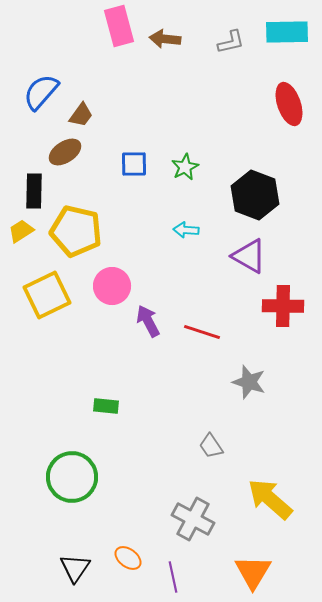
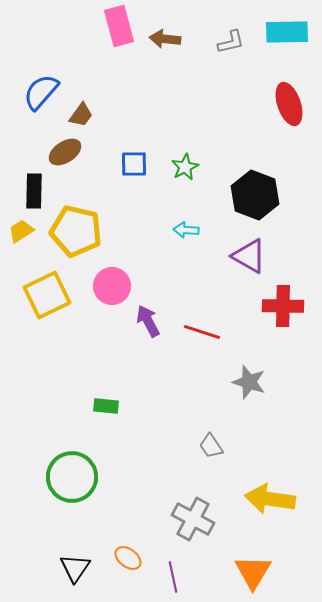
yellow arrow: rotated 33 degrees counterclockwise
